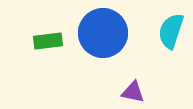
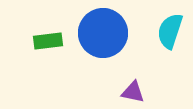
cyan semicircle: moved 1 px left
